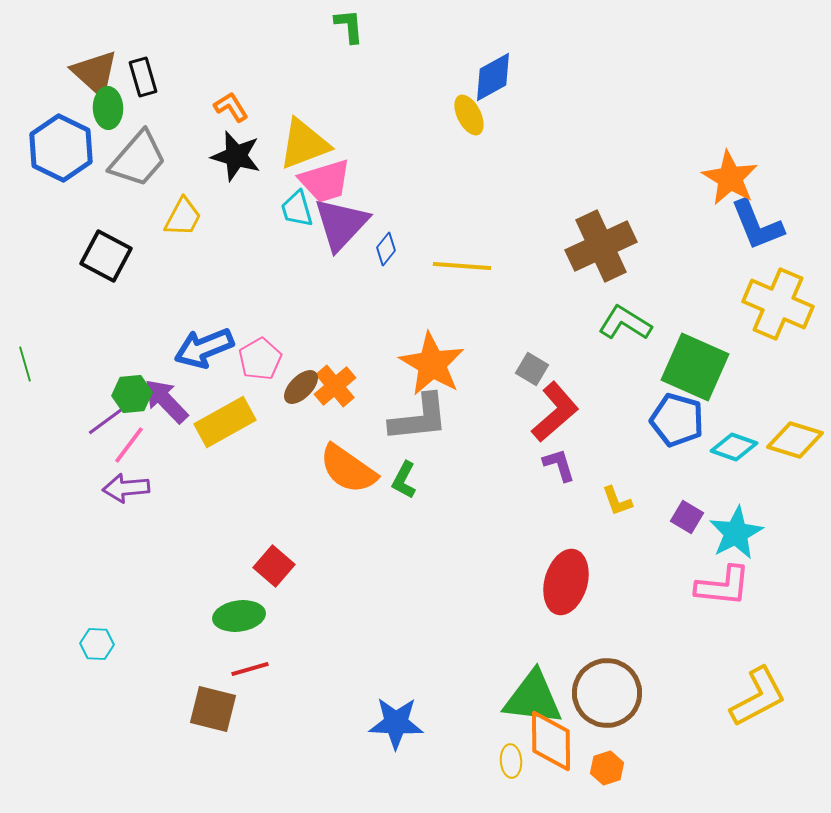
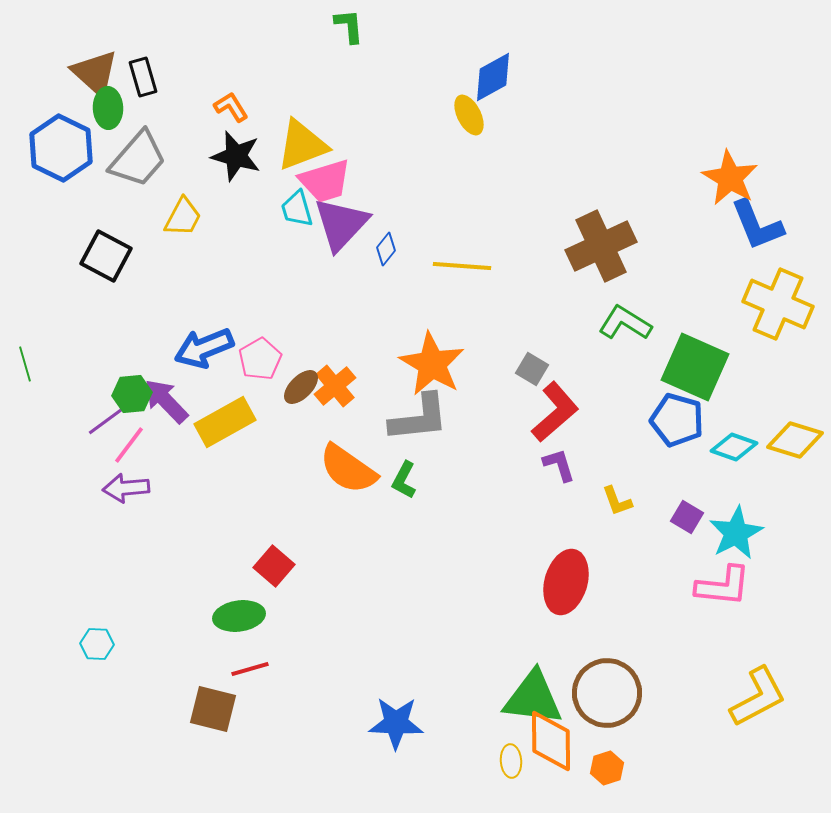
yellow triangle at (304, 144): moved 2 px left, 1 px down
